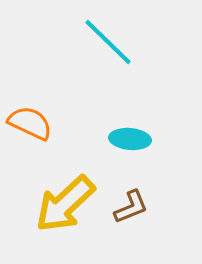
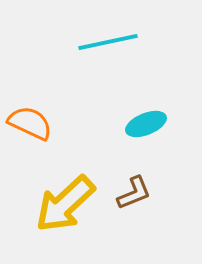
cyan line: rotated 56 degrees counterclockwise
cyan ellipse: moved 16 px right, 15 px up; rotated 27 degrees counterclockwise
brown L-shape: moved 3 px right, 14 px up
